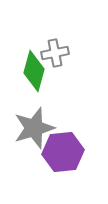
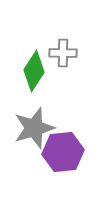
gray cross: moved 8 px right; rotated 12 degrees clockwise
green diamond: rotated 18 degrees clockwise
